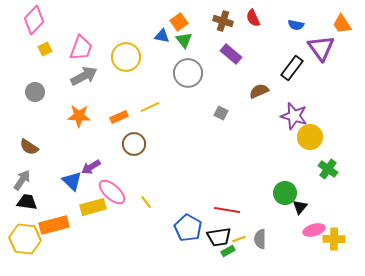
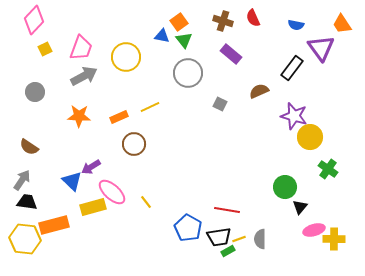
gray square at (221, 113): moved 1 px left, 9 px up
green circle at (285, 193): moved 6 px up
